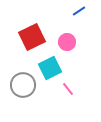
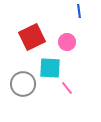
blue line: rotated 64 degrees counterclockwise
cyan square: rotated 30 degrees clockwise
gray circle: moved 1 px up
pink line: moved 1 px left, 1 px up
